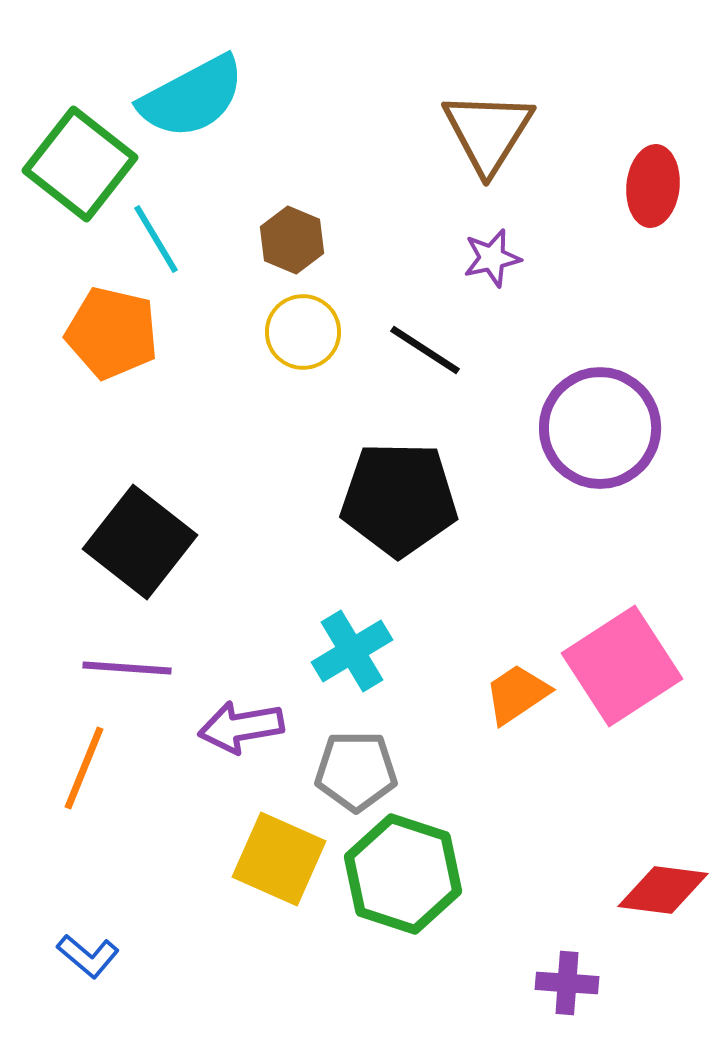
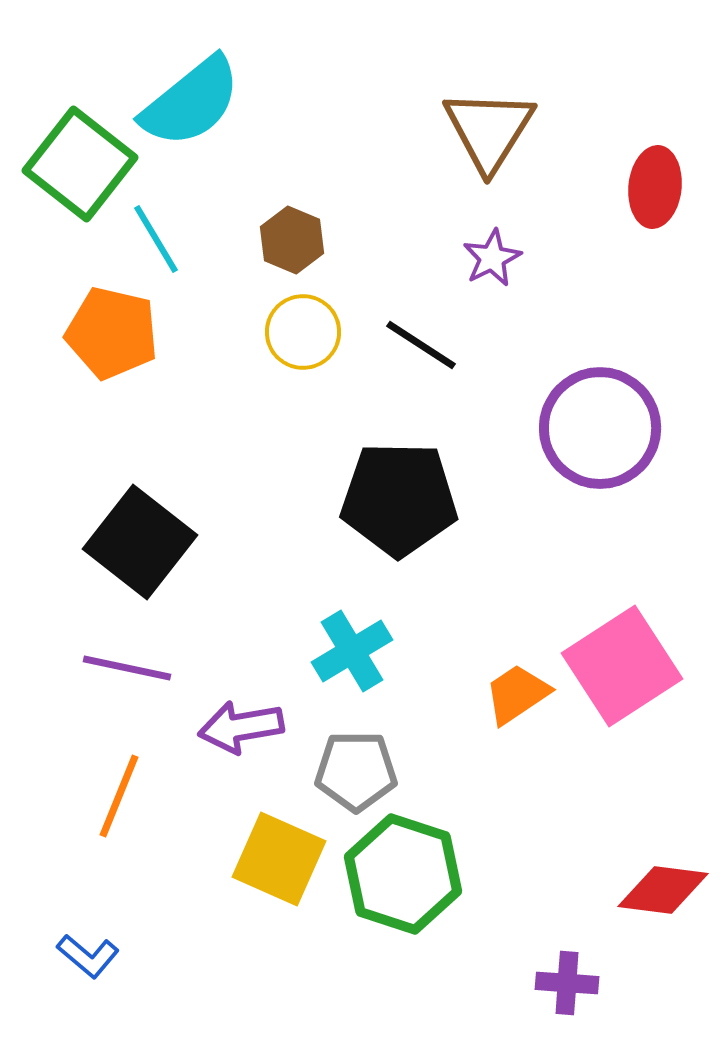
cyan semicircle: moved 1 px left, 5 px down; rotated 11 degrees counterclockwise
brown triangle: moved 1 px right, 2 px up
red ellipse: moved 2 px right, 1 px down
purple star: rotated 14 degrees counterclockwise
black line: moved 4 px left, 5 px up
purple line: rotated 8 degrees clockwise
orange line: moved 35 px right, 28 px down
